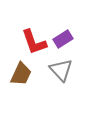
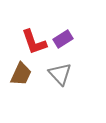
gray triangle: moved 1 px left, 4 px down
